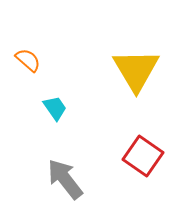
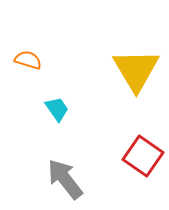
orange semicircle: rotated 24 degrees counterclockwise
cyan trapezoid: moved 2 px right, 1 px down
